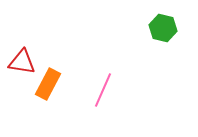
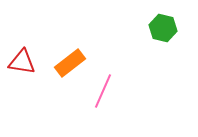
orange rectangle: moved 22 px right, 21 px up; rotated 24 degrees clockwise
pink line: moved 1 px down
